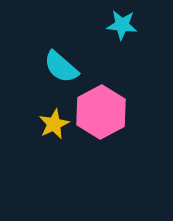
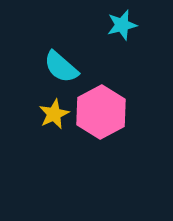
cyan star: rotated 20 degrees counterclockwise
yellow star: moved 10 px up
